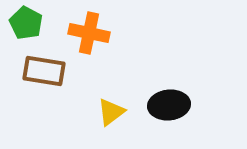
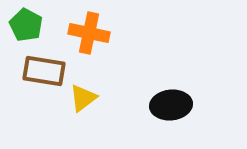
green pentagon: moved 2 px down
black ellipse: moved 2 px right
yellow triangle: moved 28 px left, 14 px up
